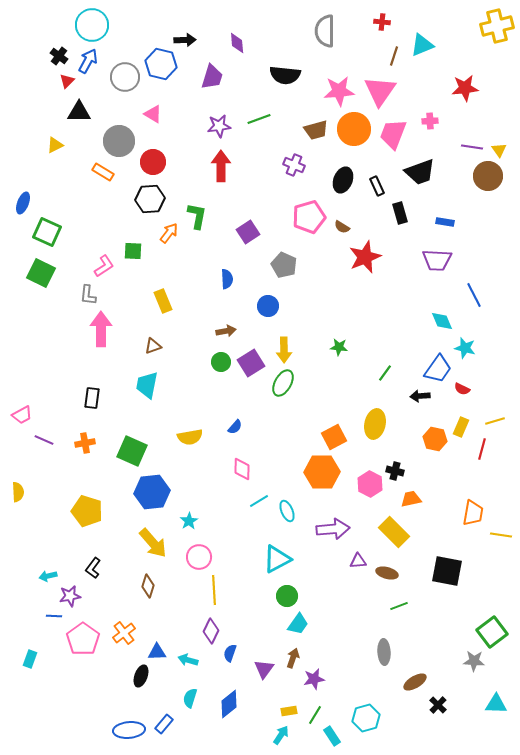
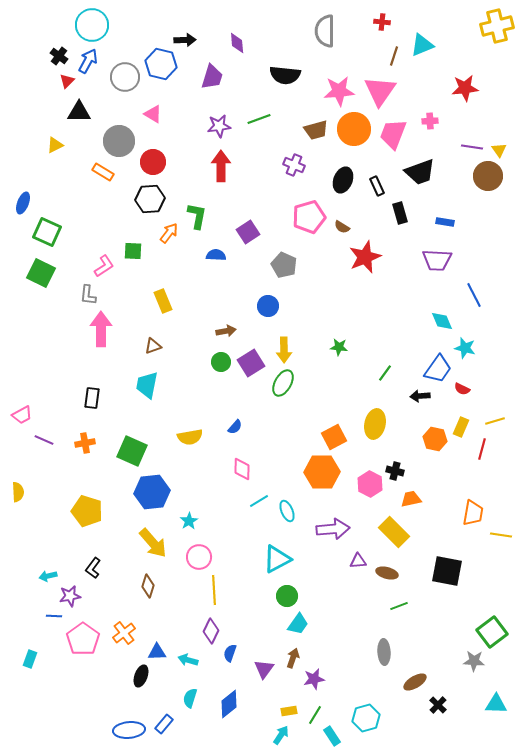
blue semicircle at (227, 279): moved 11 px left, 24 px up; rotated 84 degrees counterclockwise
